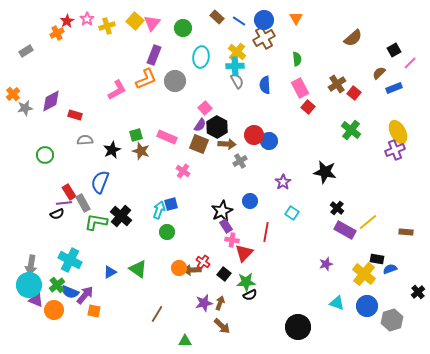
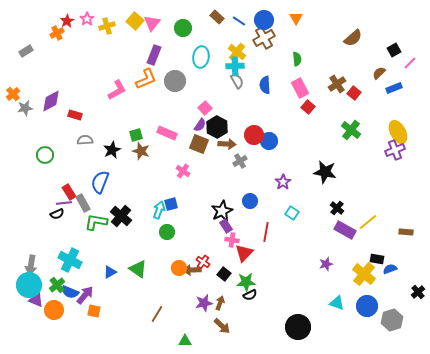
pink rectangle at (167, 137): moved 4 px up
